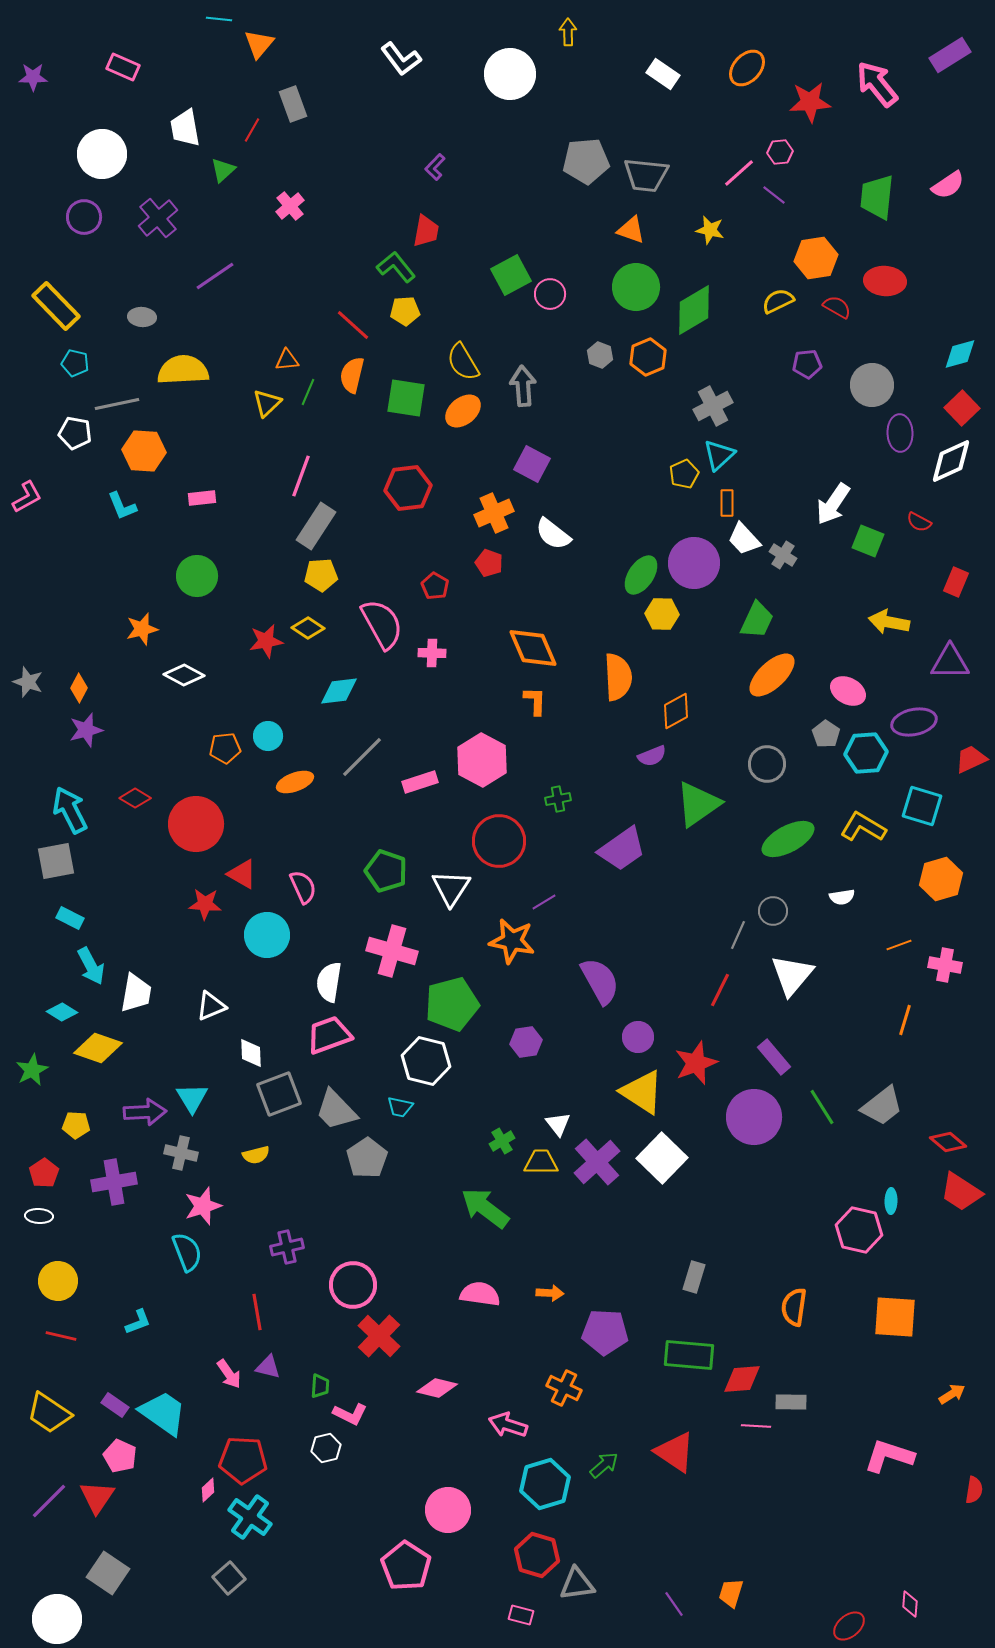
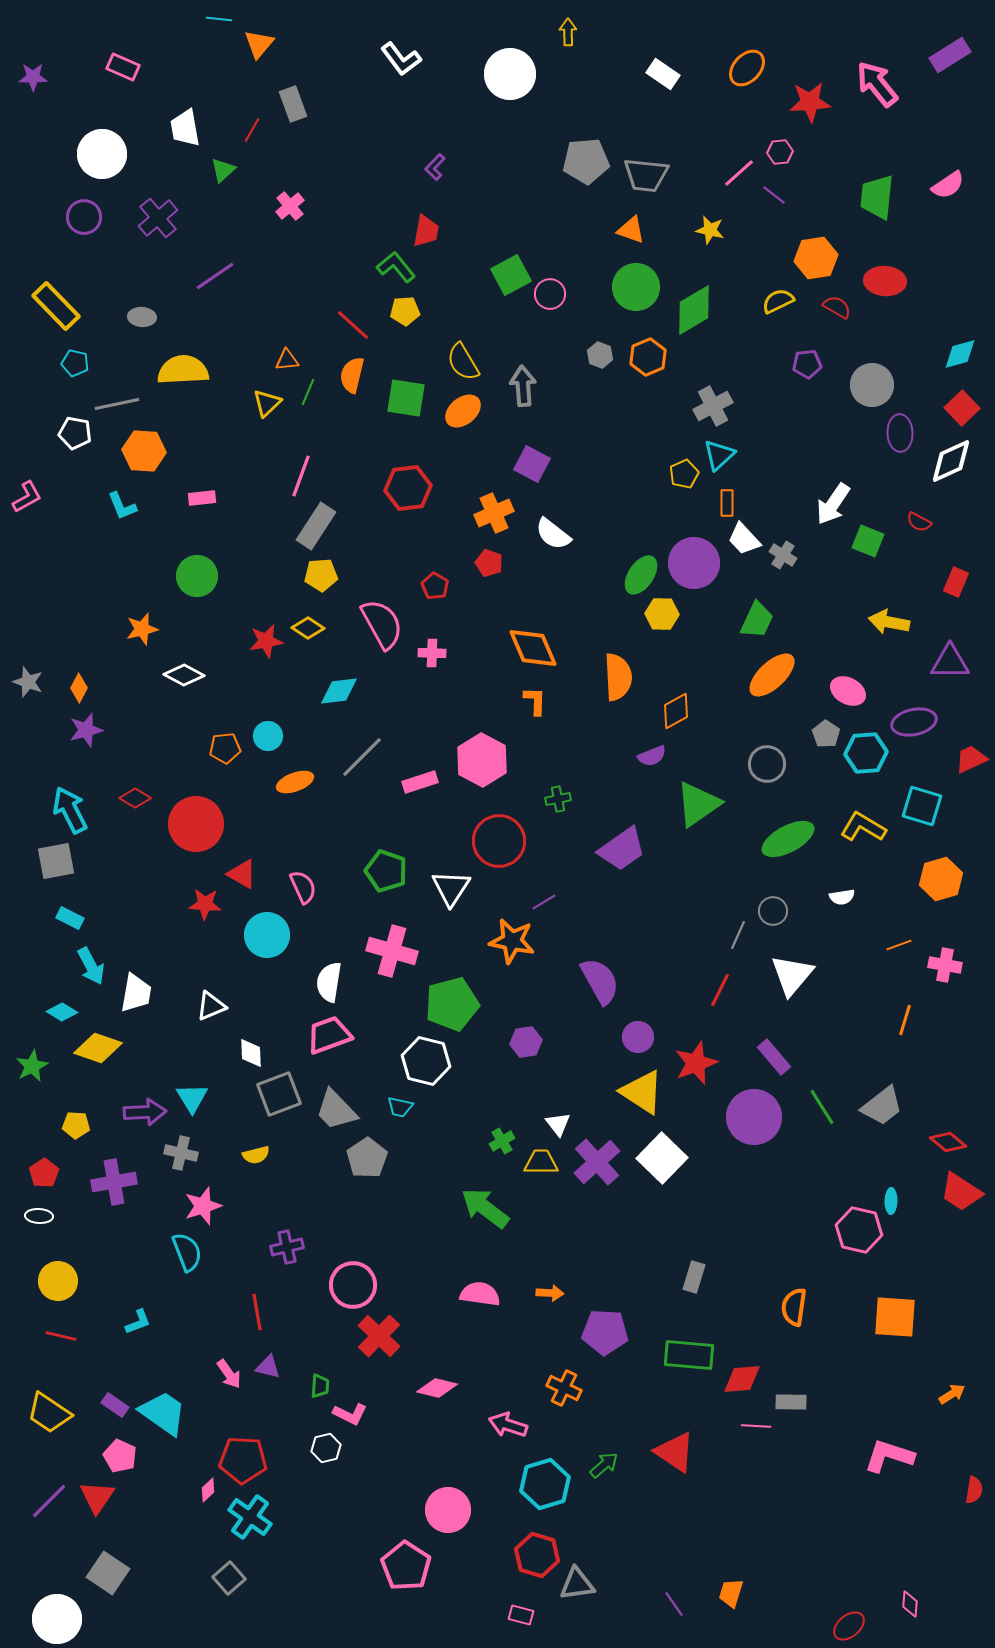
green star at (32, 1070): moved 4 px up
